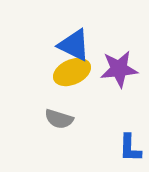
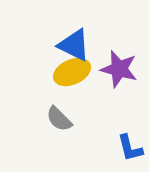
purple star: rotated 21 degrees clockwise
gray semicircle: rotated 28 degrees clockwise
blue L-shape: rotated 16 degrees counterclockwise
